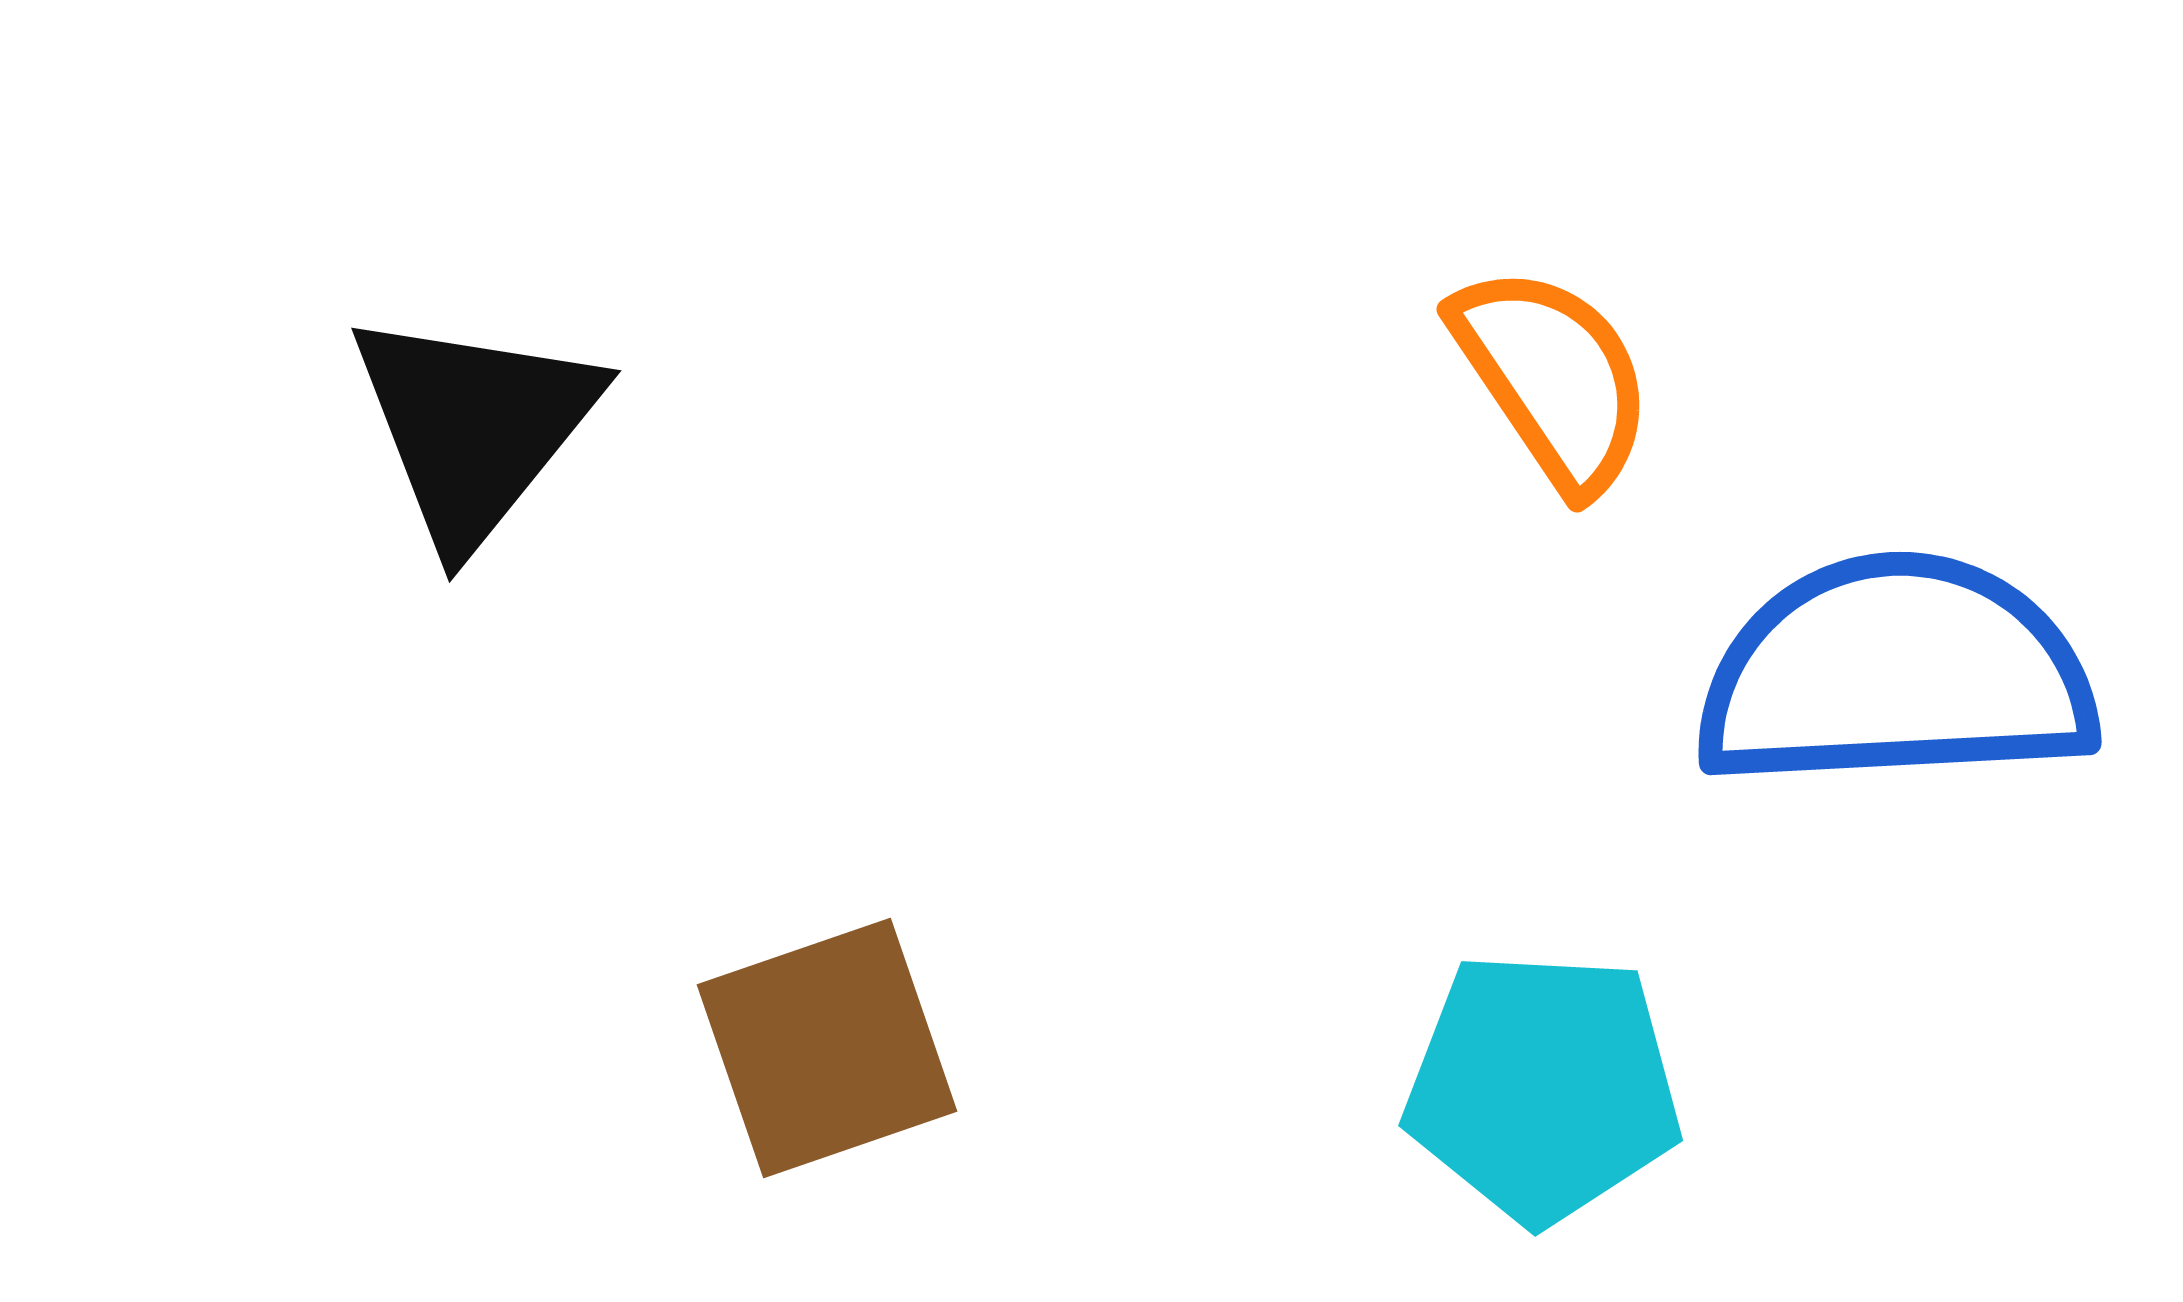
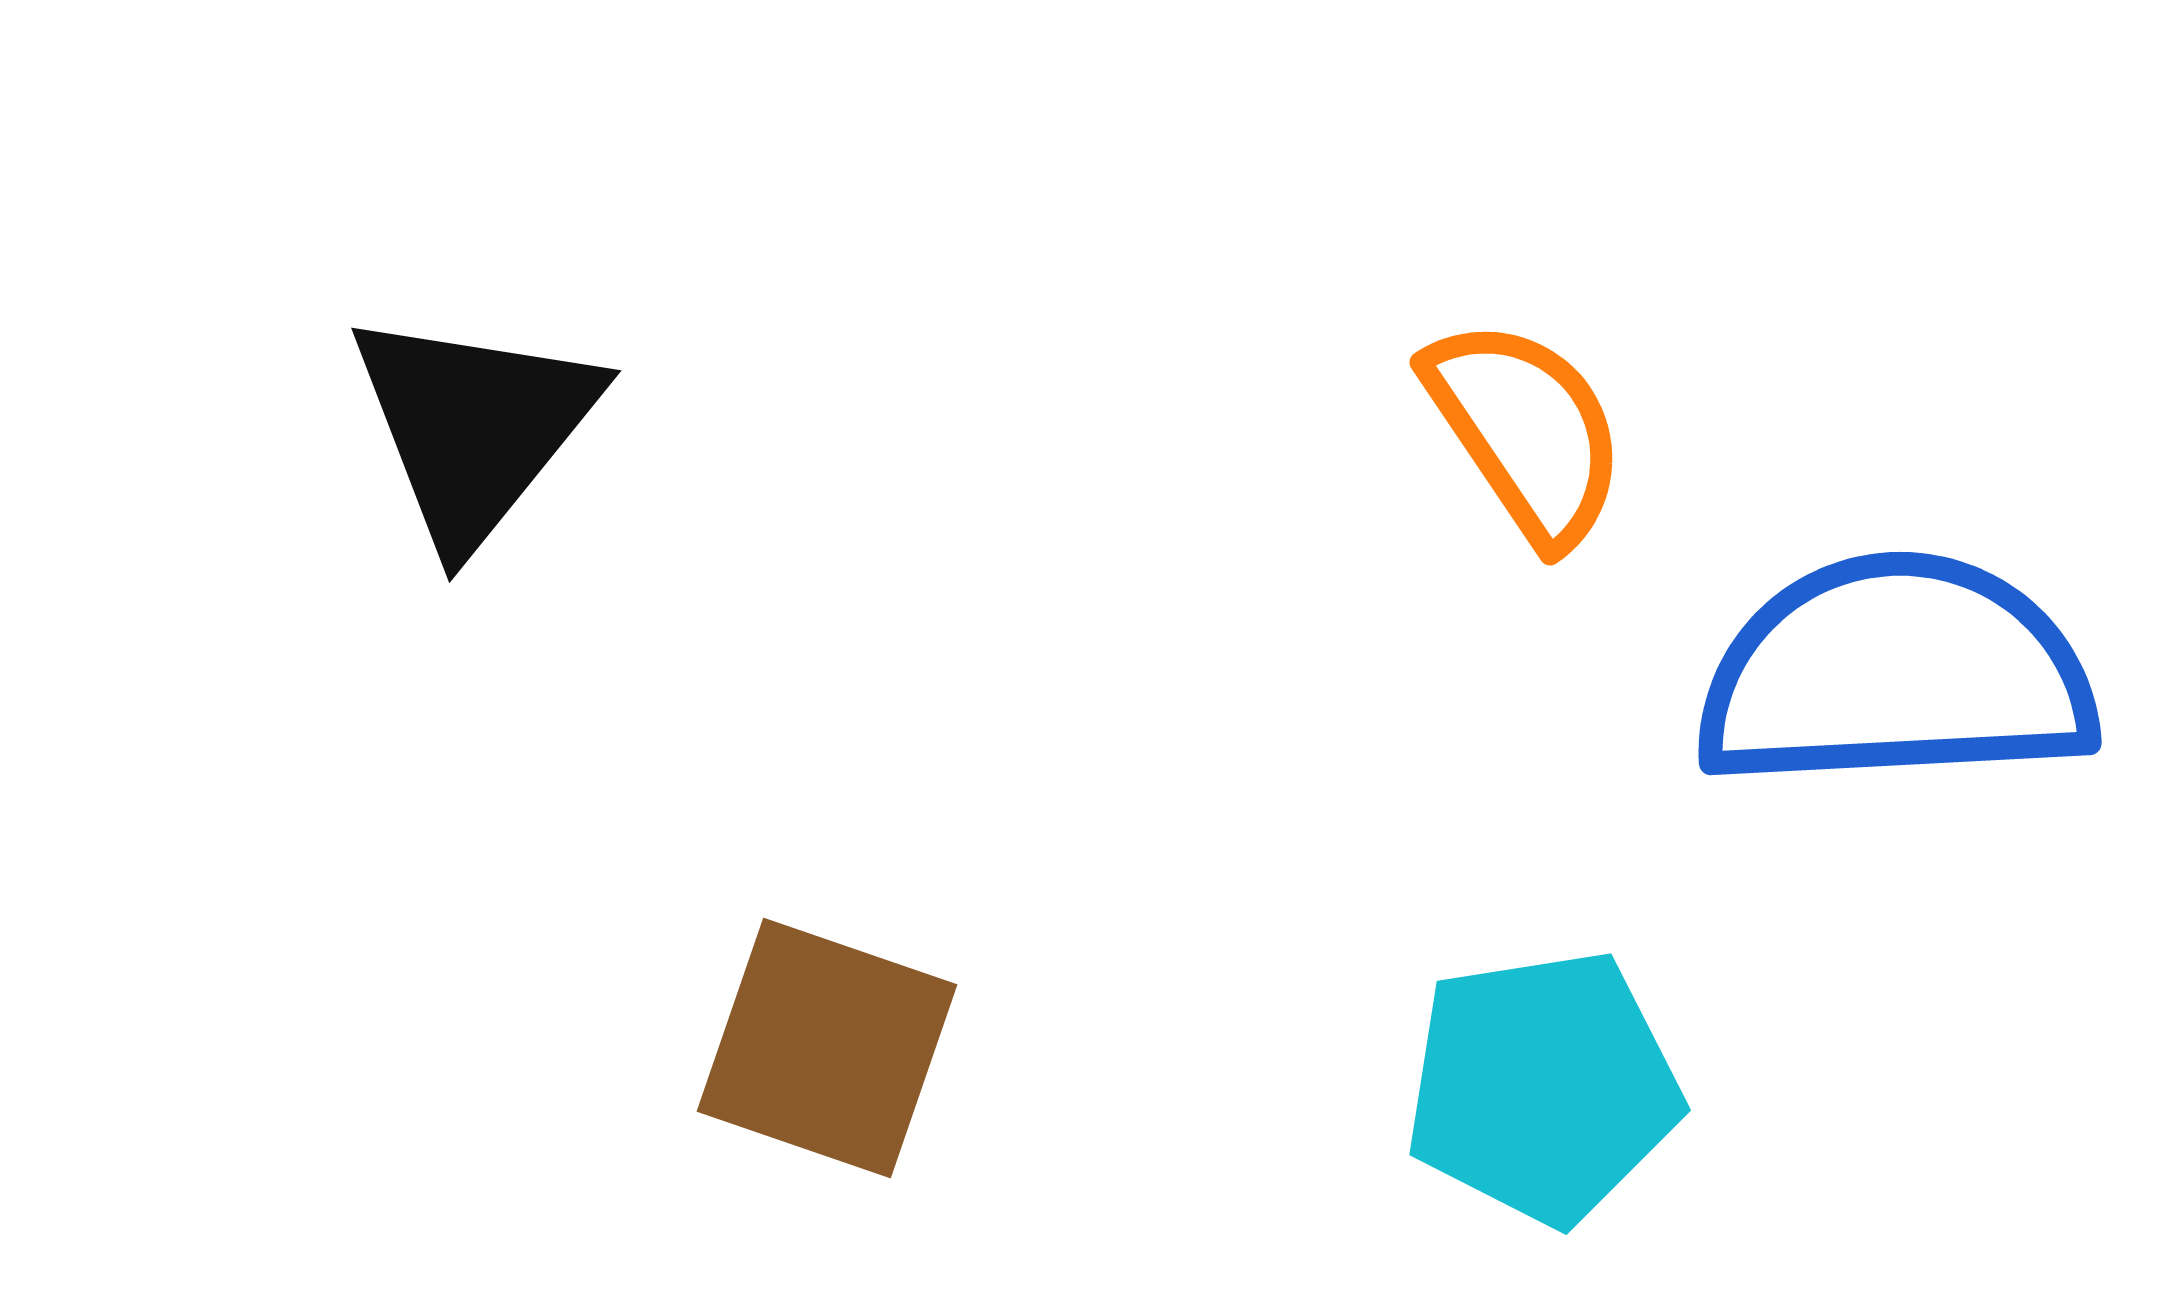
orange semicircle: moved 27 px left, 53 px down
brown square: rotated 38 degrees clockwise
cyan pentagon: rotated 12 degrees counterclockwise
